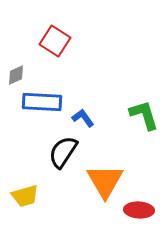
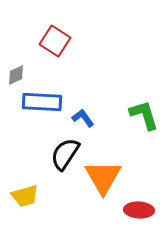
black semicircle: moved 2 px right, 2 px down
orange triangle: moved 2 px left, 4 px up
